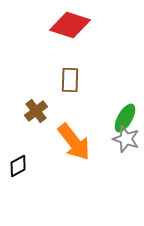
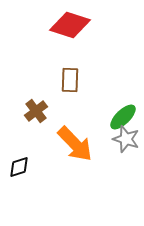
green ellipse: moved 2 px left, 1 px up; rotated 16 degrees clockwise
orange arrow: moved 1 px right, 2 px down; rotated 6 degrees counterclockwise
black diamond: moved 1 px right, 1 px down; rotated 10 degrees clockwise
